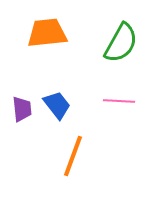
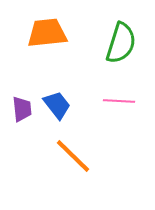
green semicircle: rotated 12 degrees counterclockwise
orange line: rotated 66 degrees counterclockwise
